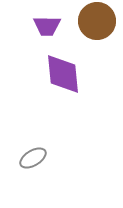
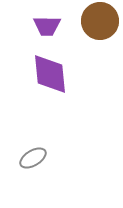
brown circle: moved 3 px right
purple diamond: moved 13 px left
